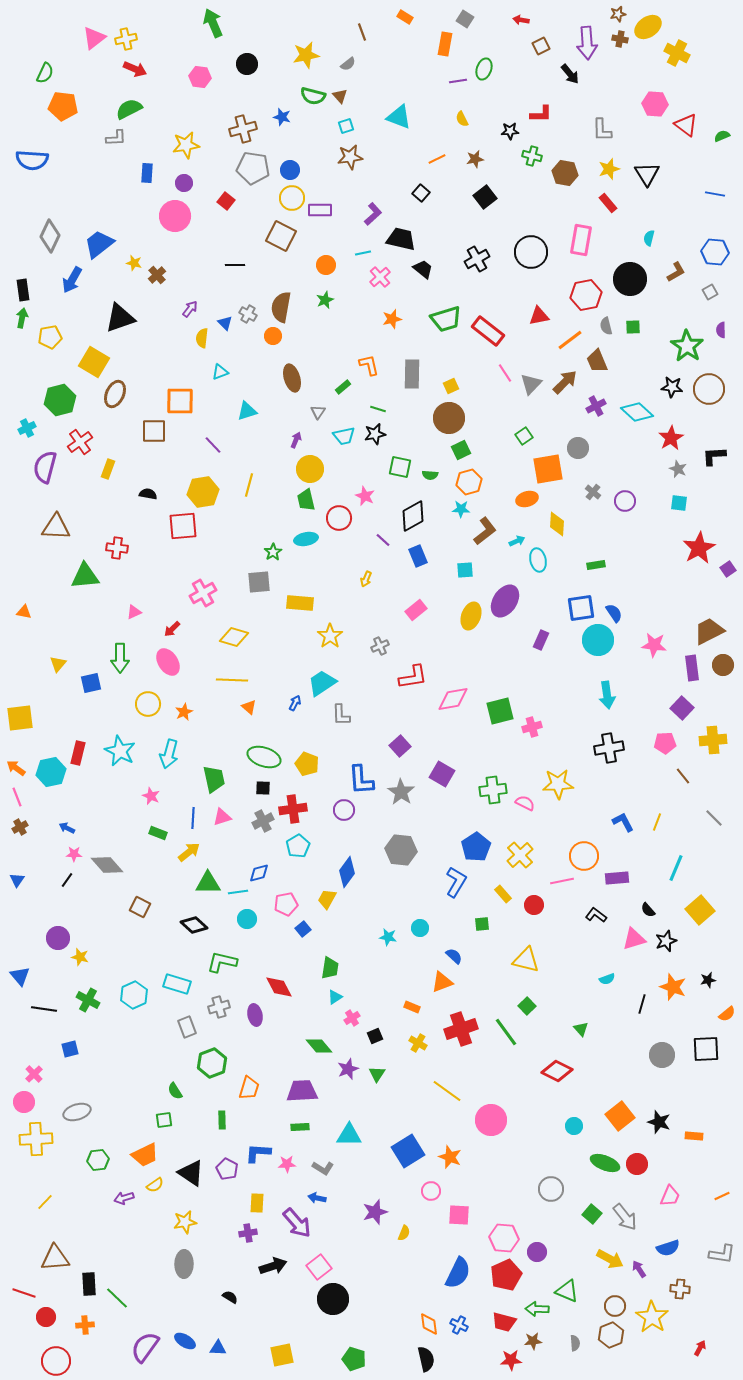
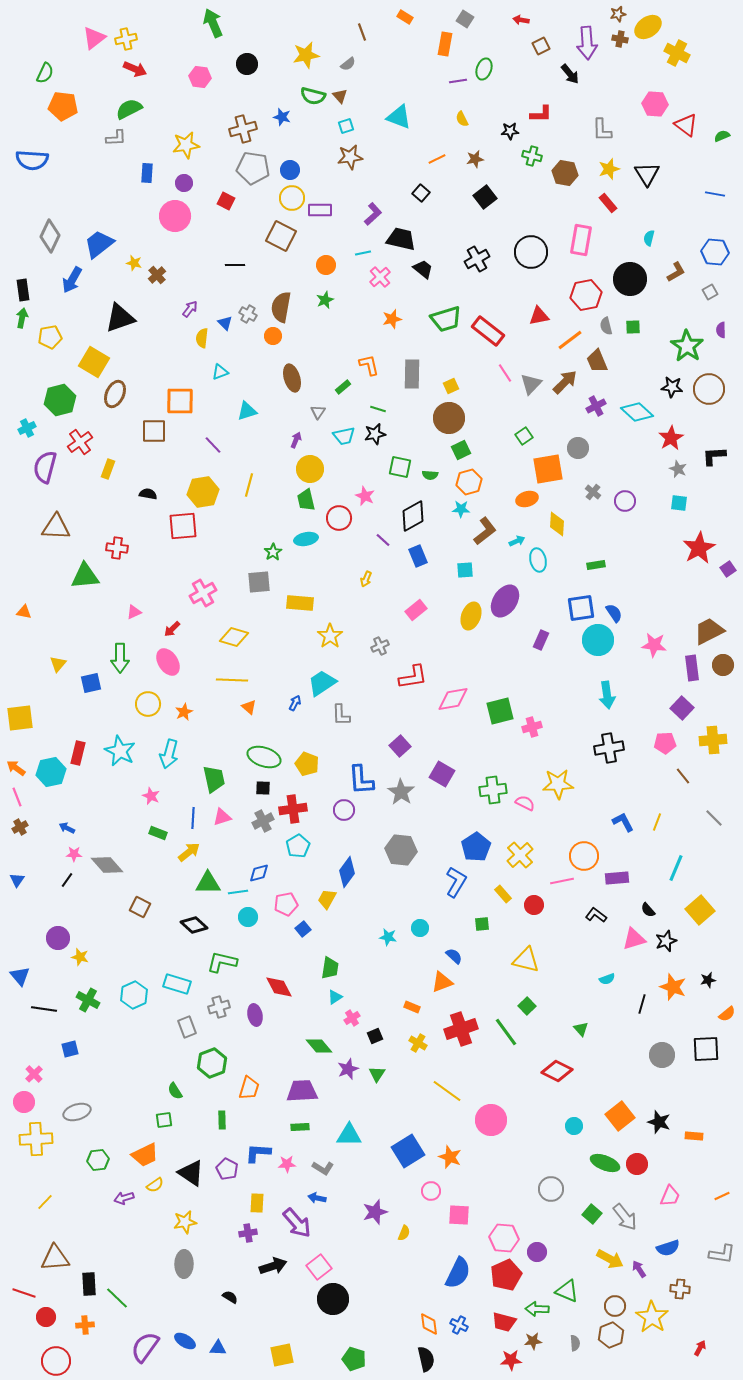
red square at (226, 201): rotated 12 degrees counterclockwise
cyan circle at (247, 919): moved 1 px right, 2 px up
